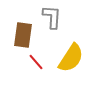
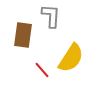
gray L-shape: moved 1 px left, 1 px up
red line: moved 6 px right, 8 px down
